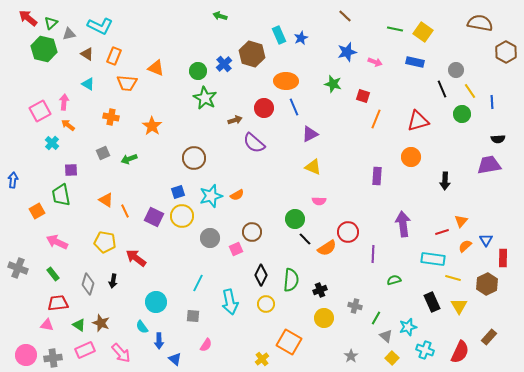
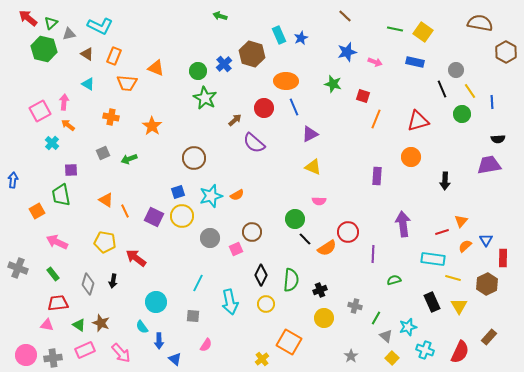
brown arrow at (235, 120): rotated 24 degrees counterclockwise
